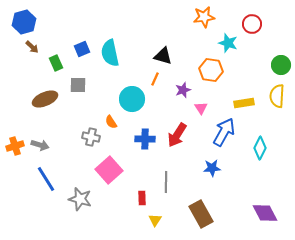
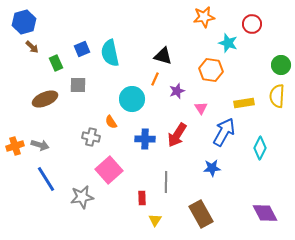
purple star: moved 6 px left, 1 px down
gray star: moved 2 px right, 2 px up; rotated 25 degrees counterclockwise
